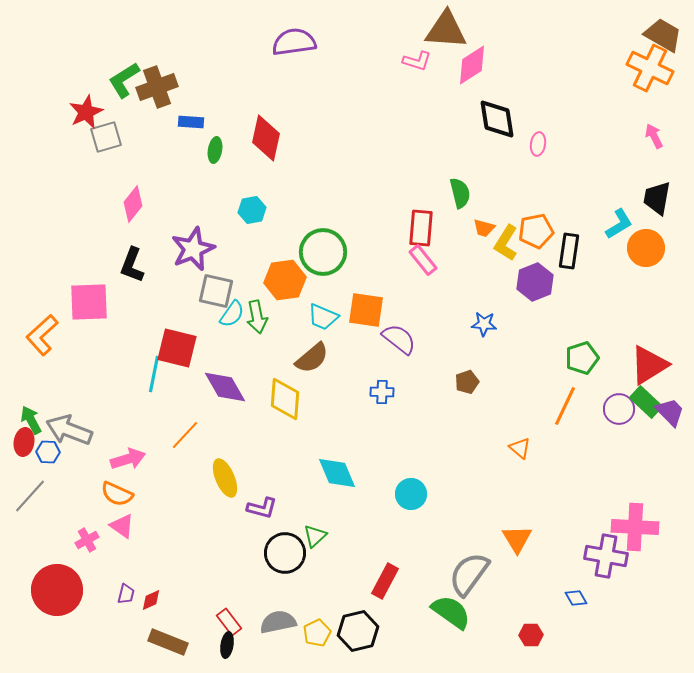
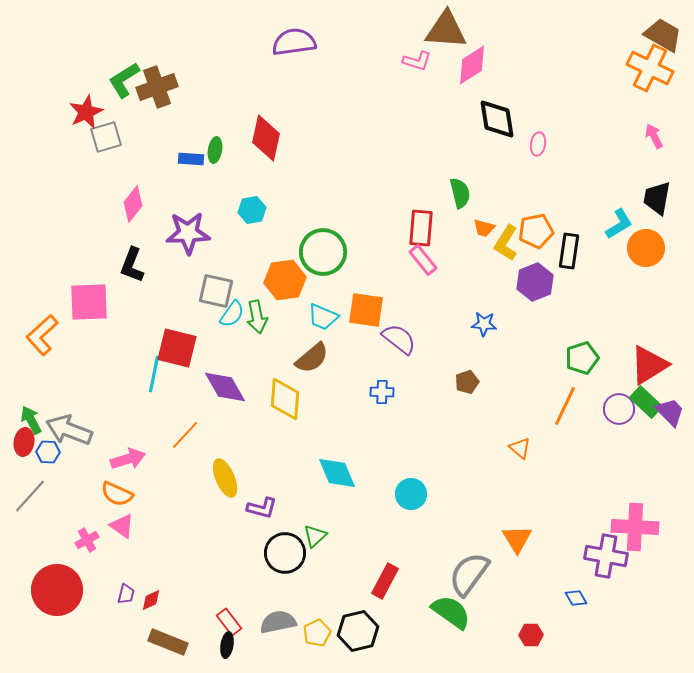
blue rectangle at (191, 122): moved 37 px down
purple star at (193, 249): moved 5 px left, 16 px up; rotated 21 degrees clockwise
